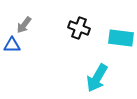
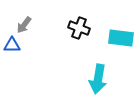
cyan arrow: moved 1 px right, 1 px down; rotated 20 degrees counterclockwise
